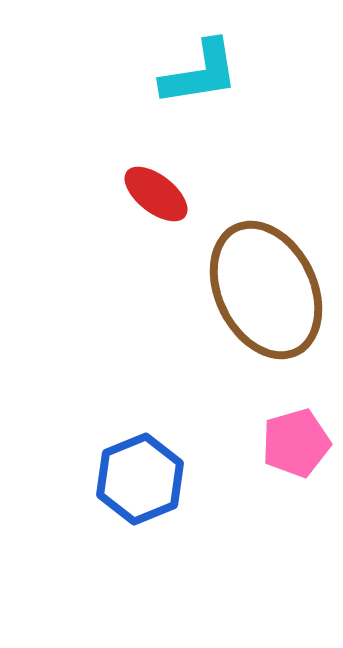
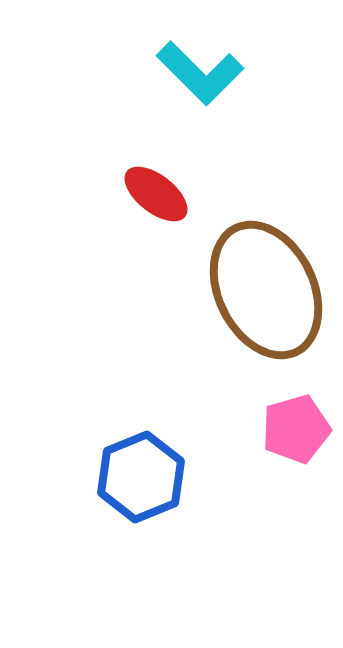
cyan L-shape: rotated 54 degrees clockwise
pink pentagon: moved 14 px up
blue hexagon: moved 1 px right, 2 px up
